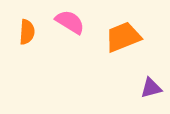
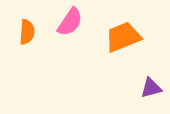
pink semicircle: rotated 92 degrees clockwise
